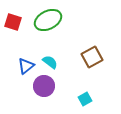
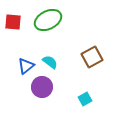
red square: rotated 12 degrees counterclockwise
purple circle: moved 2 px left, 1 px down
